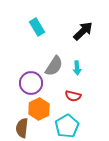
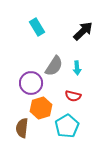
orange hexagon: moved 2 px right, 1 px up; rotated 10 degrees clockwise
